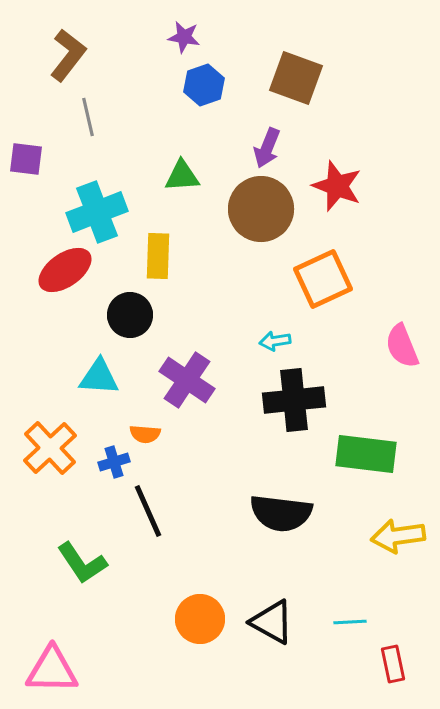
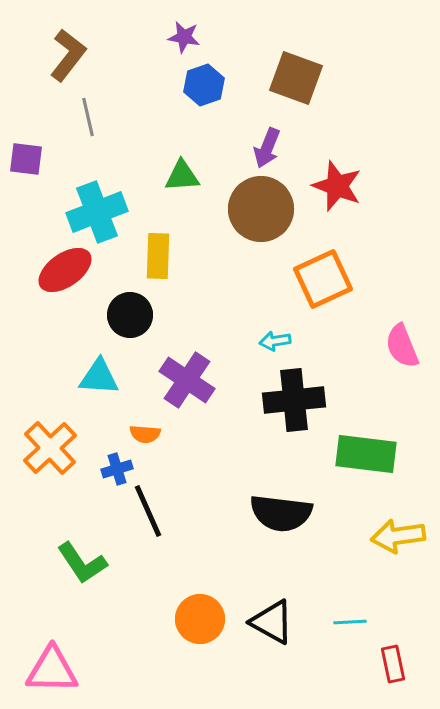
blue cross: moved 3 px right, 7 px down
